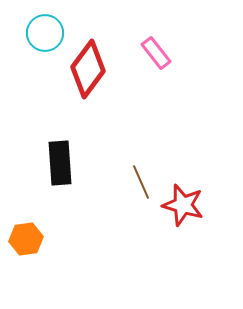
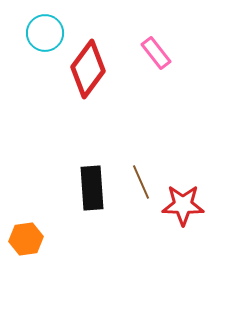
black rectangle: moved 32 px right, 25 px down
red star: rotated 15 degrees counterclockwise
